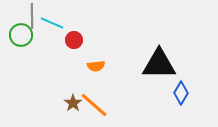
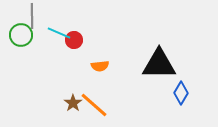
cyan line: moved 7 px right, 10 px down
orange semicircle: moved 4 px right
